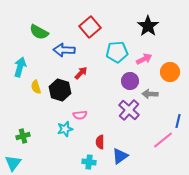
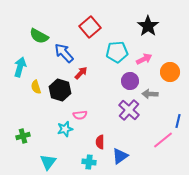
green semicircle: moved 4 px down
blue arrow: moved 3 px down; rotated 45 degrees clockwise
cyan triangle: moved 35 px right, 1 px up
